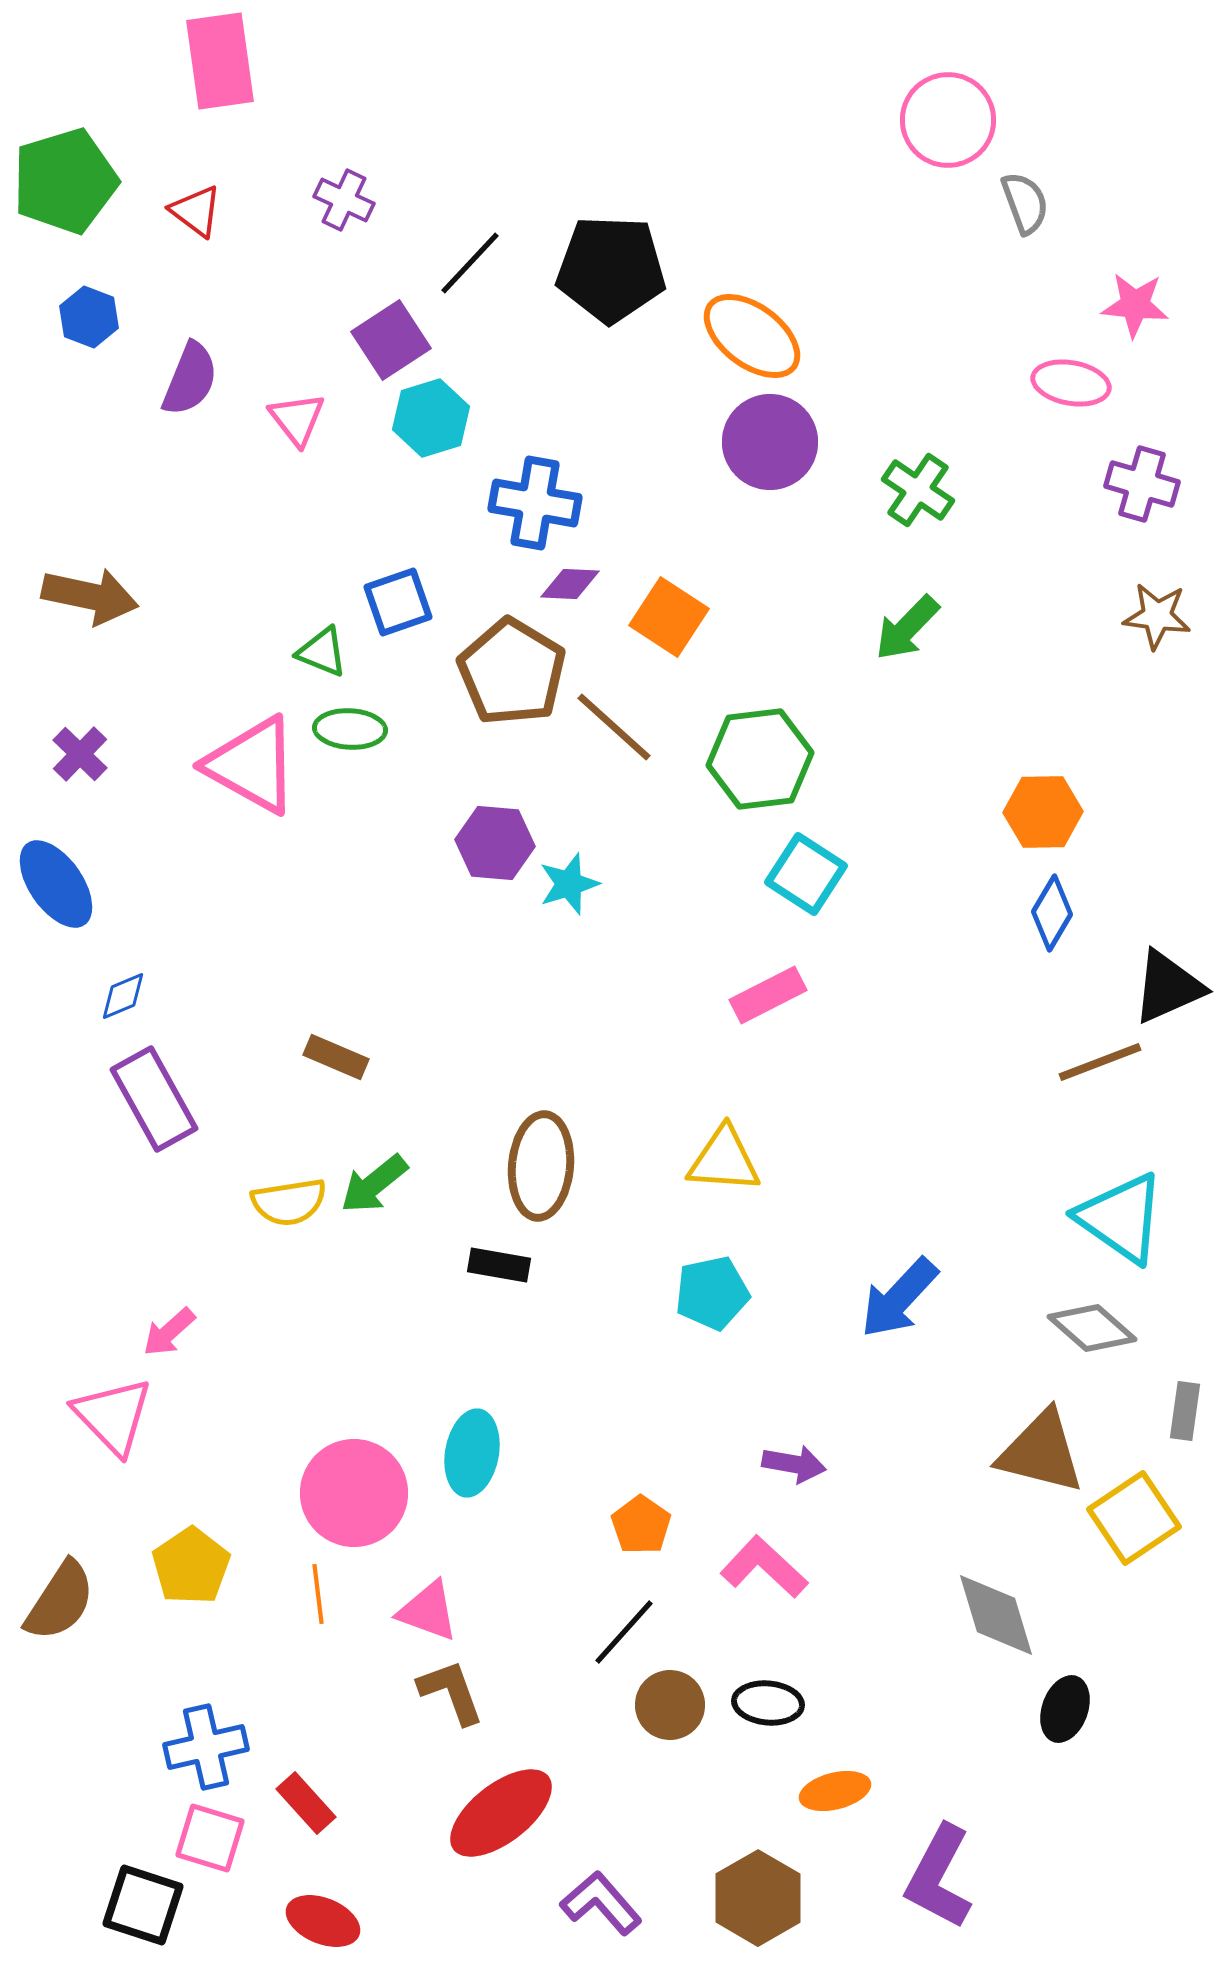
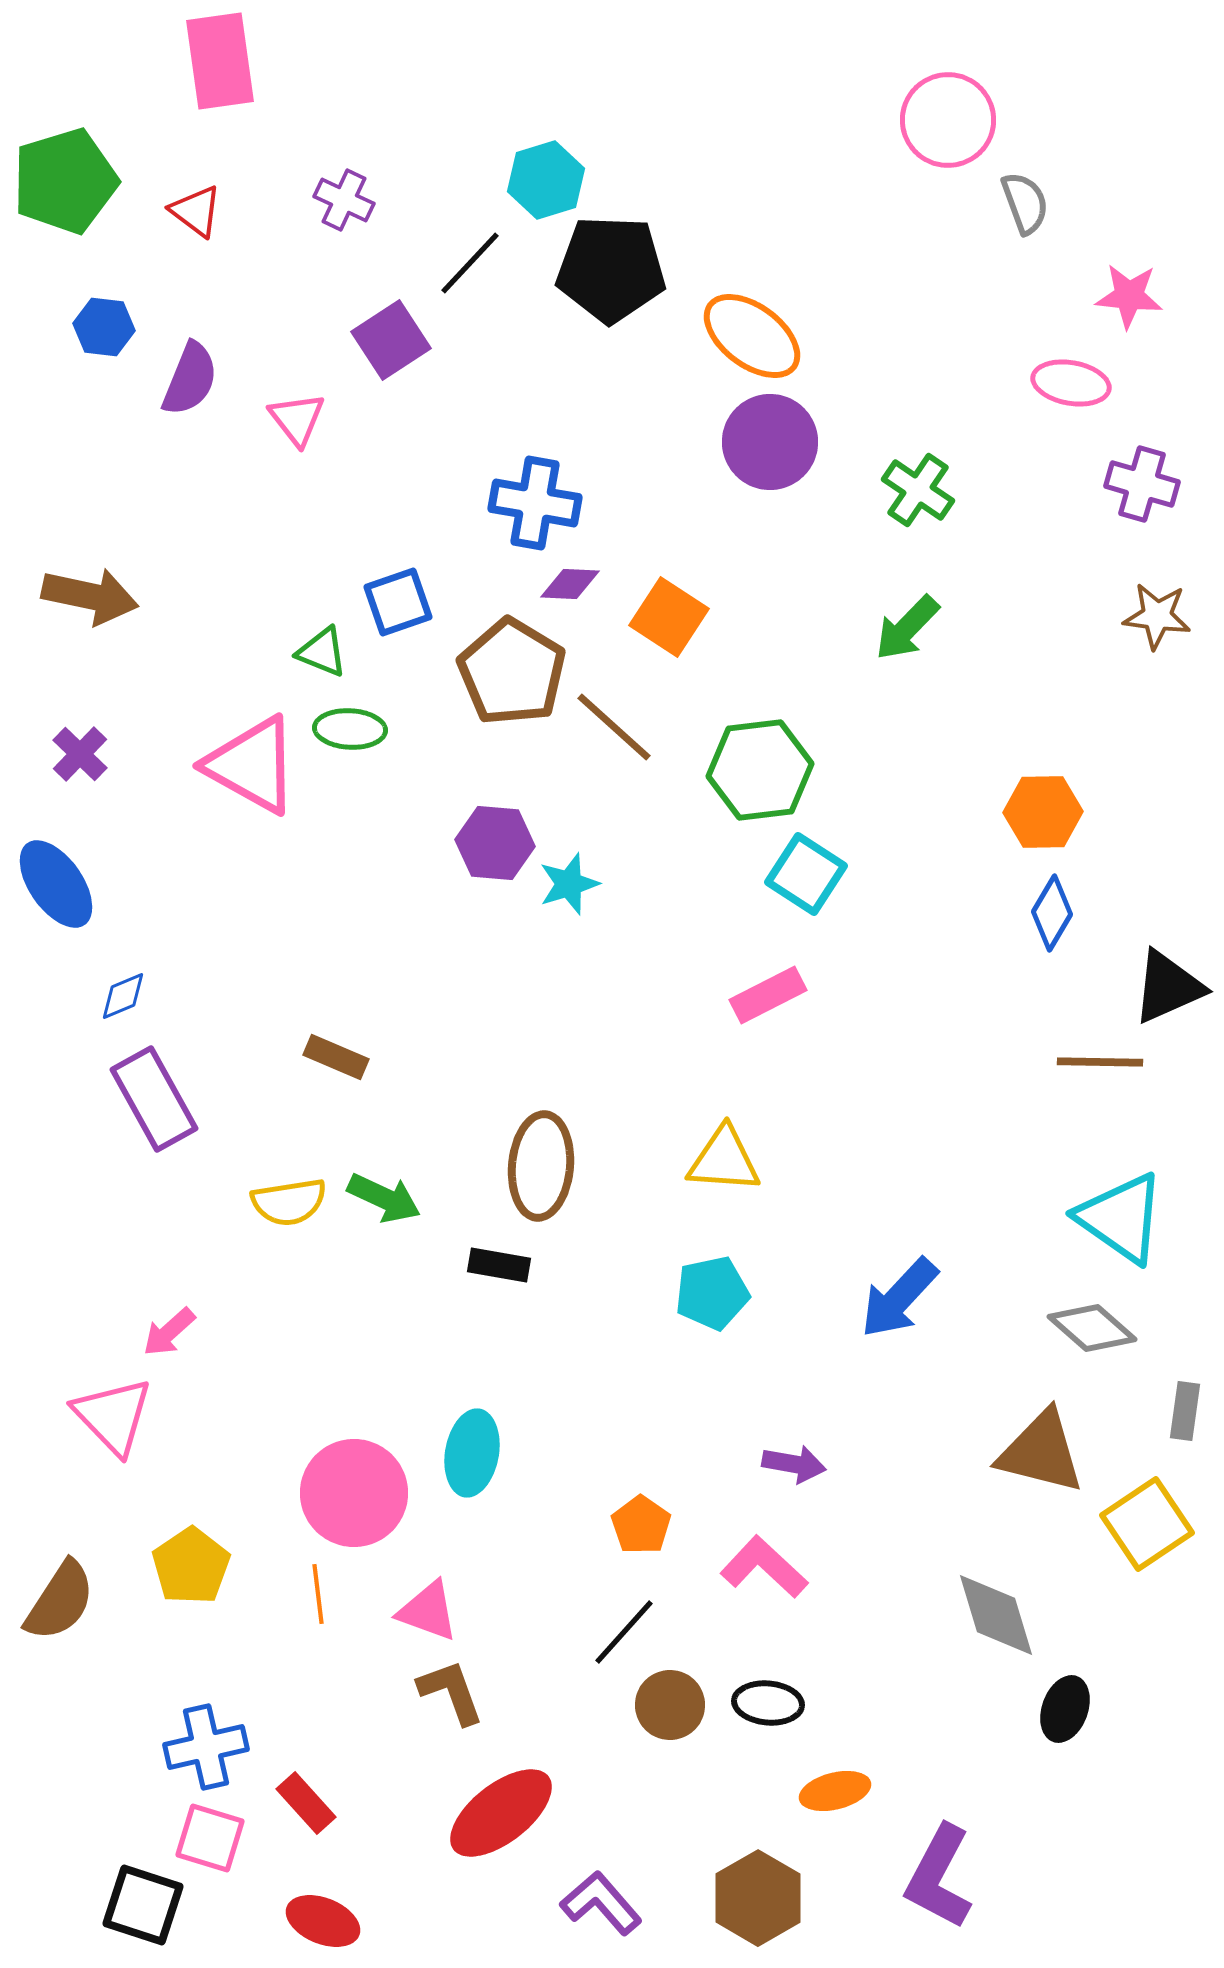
pink star at (1135, 305): moved 6 px left, 9 px up
blue hexagon at (89, 317): moved 15 px right, 10 px down; rotated 14 degrees counterclockwise
cyan hexagon at (431, 418): moved 115 px right, 238 px up
green hexagon at (760, 759): moved 11 px down
brown line at (1100, 1062): rotated 22 degrees clockwise
green arrow at (374, 1184): moved 10 px right, 14 px down; rotated 116 degrees counterclockwise
yellow square at (1134, 1518): moved 13 px right, 6 px down
